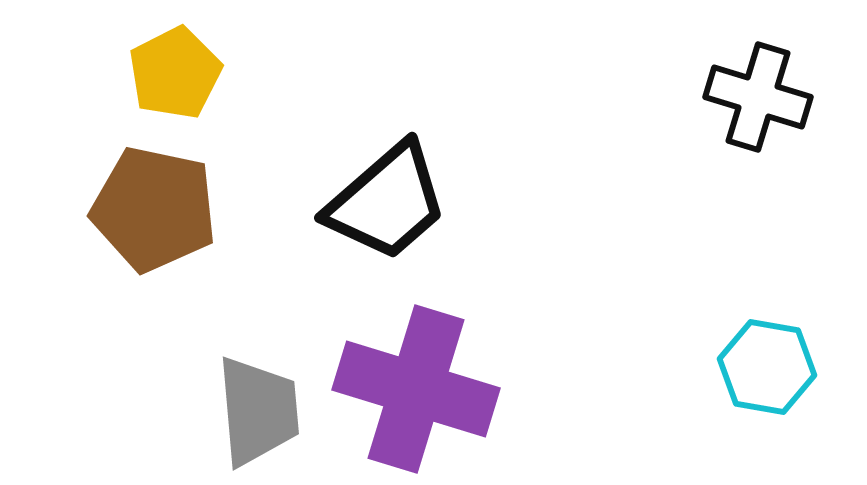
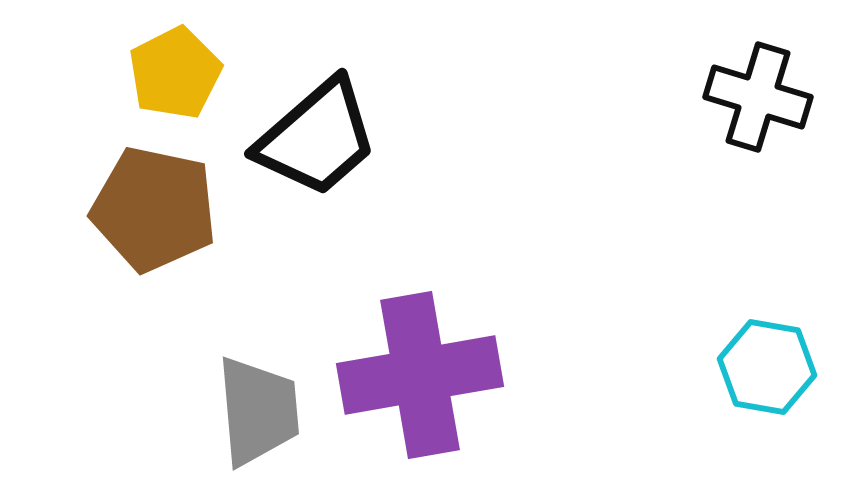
black trapezoid: moved 70 px left, 64 px up
purple cross: moved 4 px right, 14 px up; rotated 27 degrees counterclockwise
